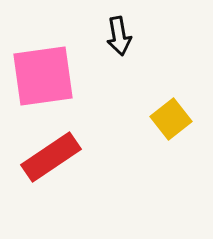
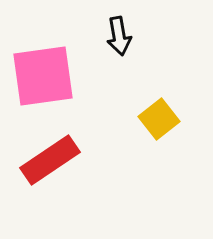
yellow square: moved 12 px left
red rectangle: moved 1 px left, 3 px down
